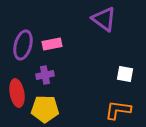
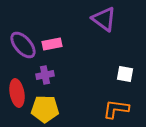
purple ellipse: rotated 56 degrees counterclockwise
orange L-shape: moved 2 px left, 1 px up
